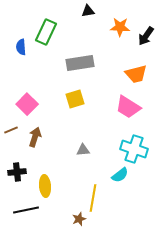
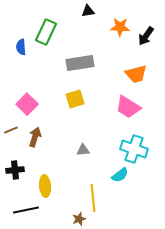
black cross: moved 2 px left, 2 px up
yellow line: rotated 16 degrees counterclockwise
